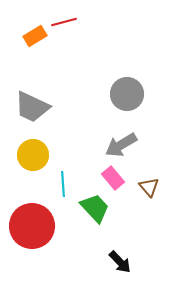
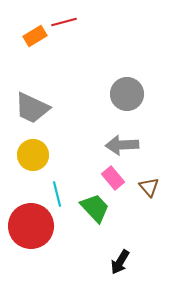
gray trapezoid: moved 1 px down
gray arrow: moved 1 px right; rotated 28 degrees clockwise
cyan line: moved 6 px left, 10 px down; rotated 10 degrees counterclockwise
red circle: moved 1 px left
black arrow: rotated 75 degrees clockwise
